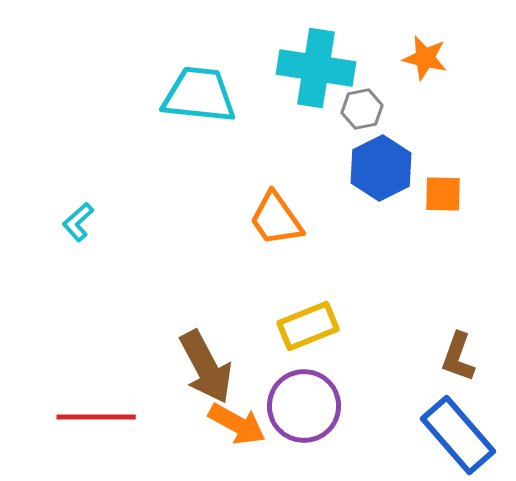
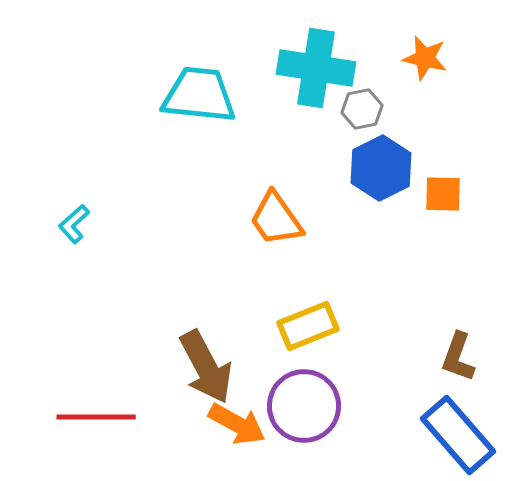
cyan L-shape: moved 4 px left, 2 px down
